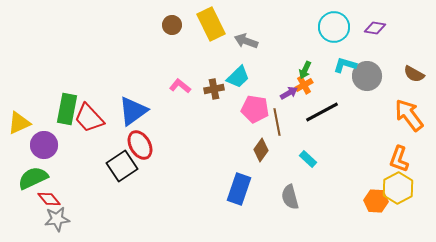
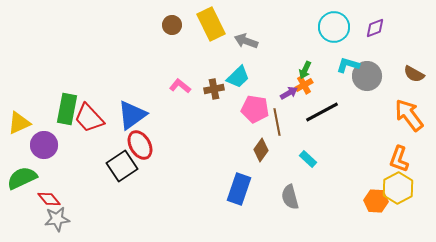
purple diamond: rotated 30 degrees counterclockwise
cyan L-shape: moved 3 px right
blue triangle: moved 1 px left, 4 px down
green semicircle: moved 11 px left
